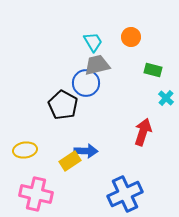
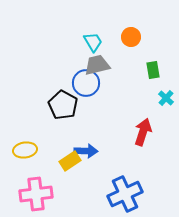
green rectangle: rotated 66 degrees clockwise
pink cross: rotated 20 degrees counterclockwise
